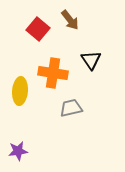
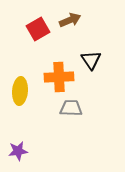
brown arrow: rotated 75 degrees counterclockwise
red square: rotated 20 degrees clockwise
orange cross: moved 6 px right, 4 px down; rotated 12 degrees counterclockwise
gray trapezoid: rotated 15 degrees clockwise
